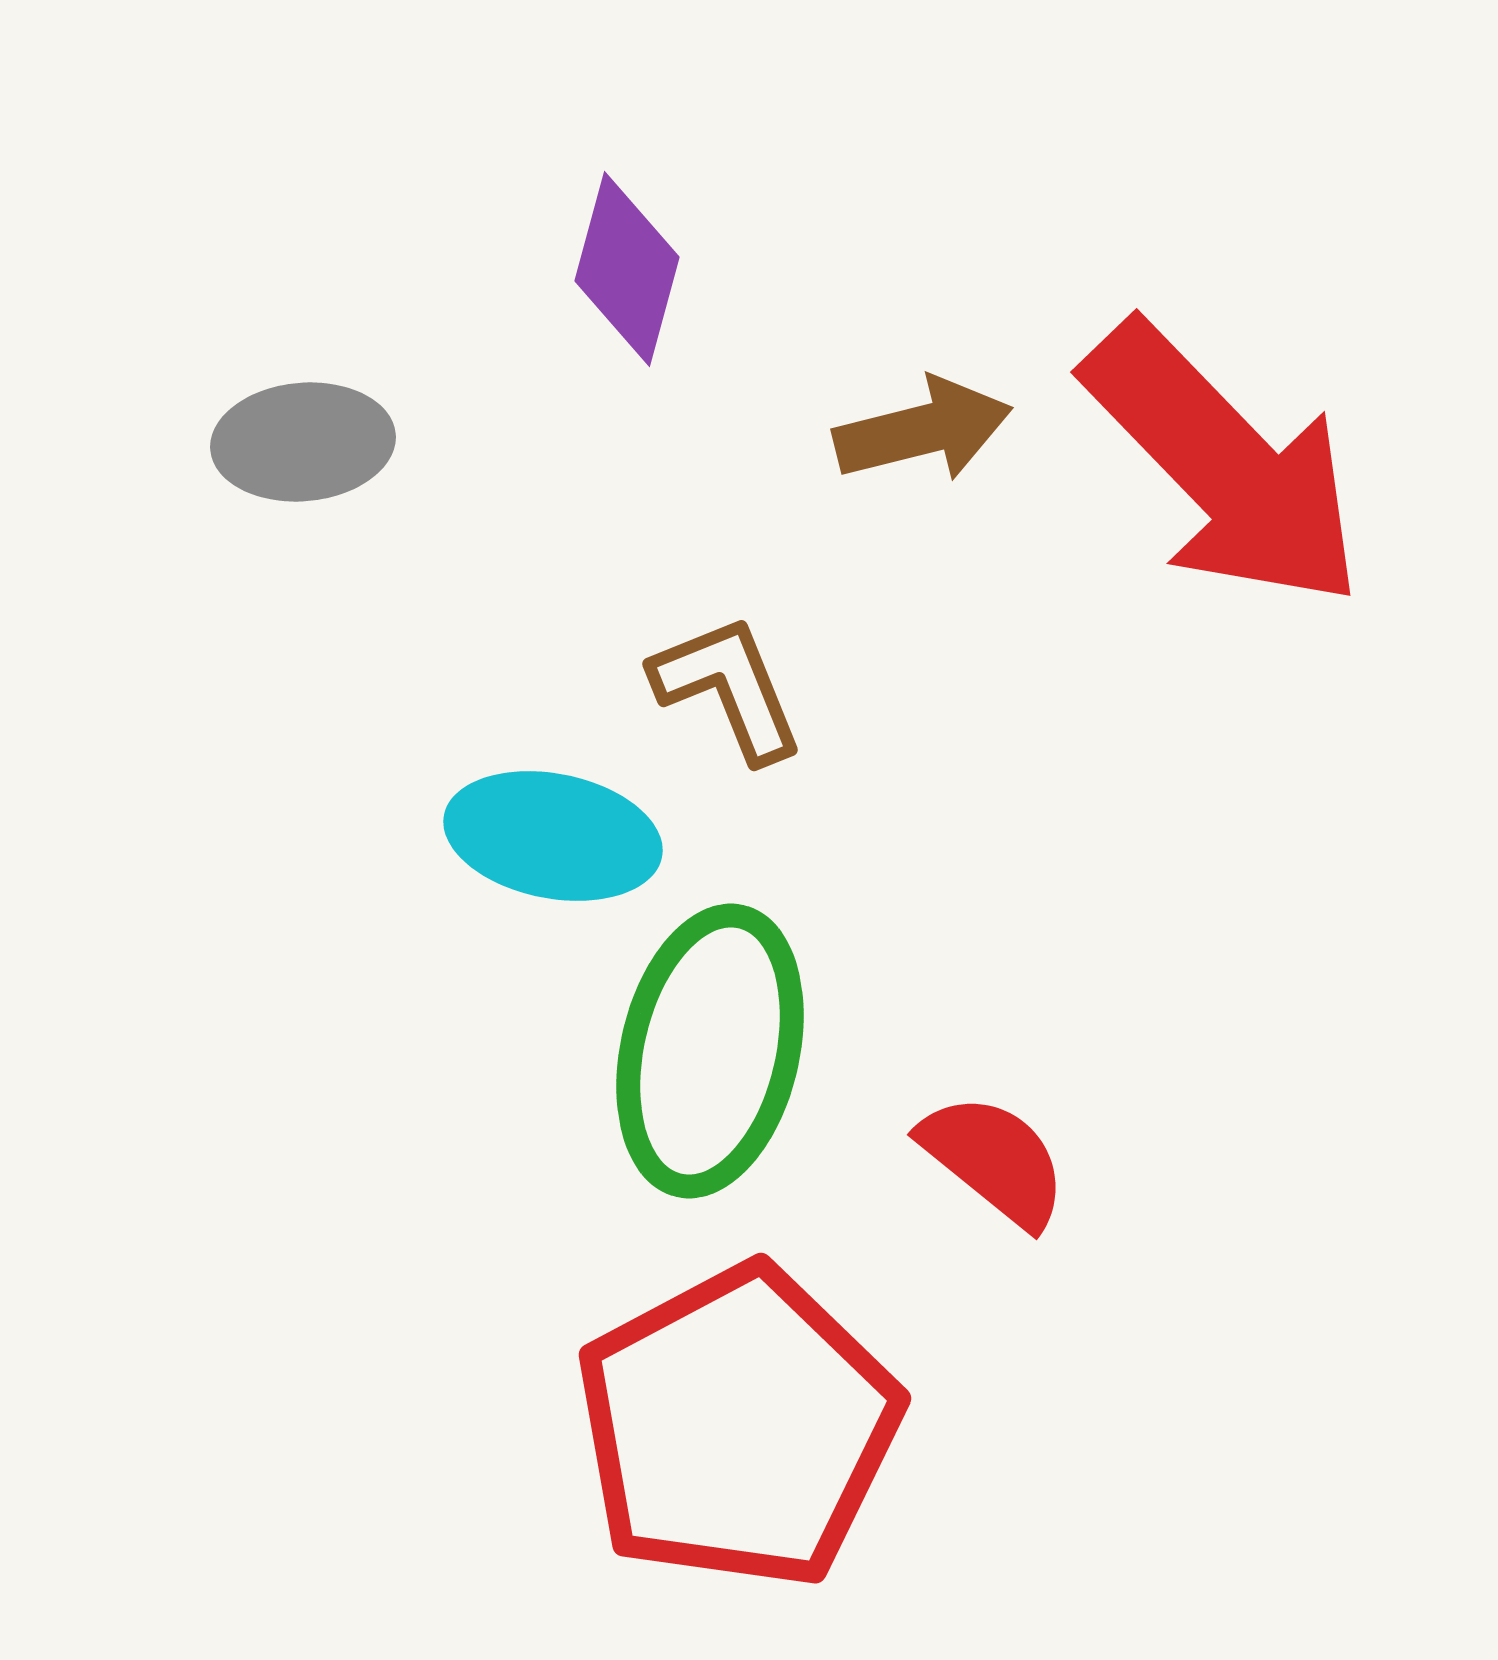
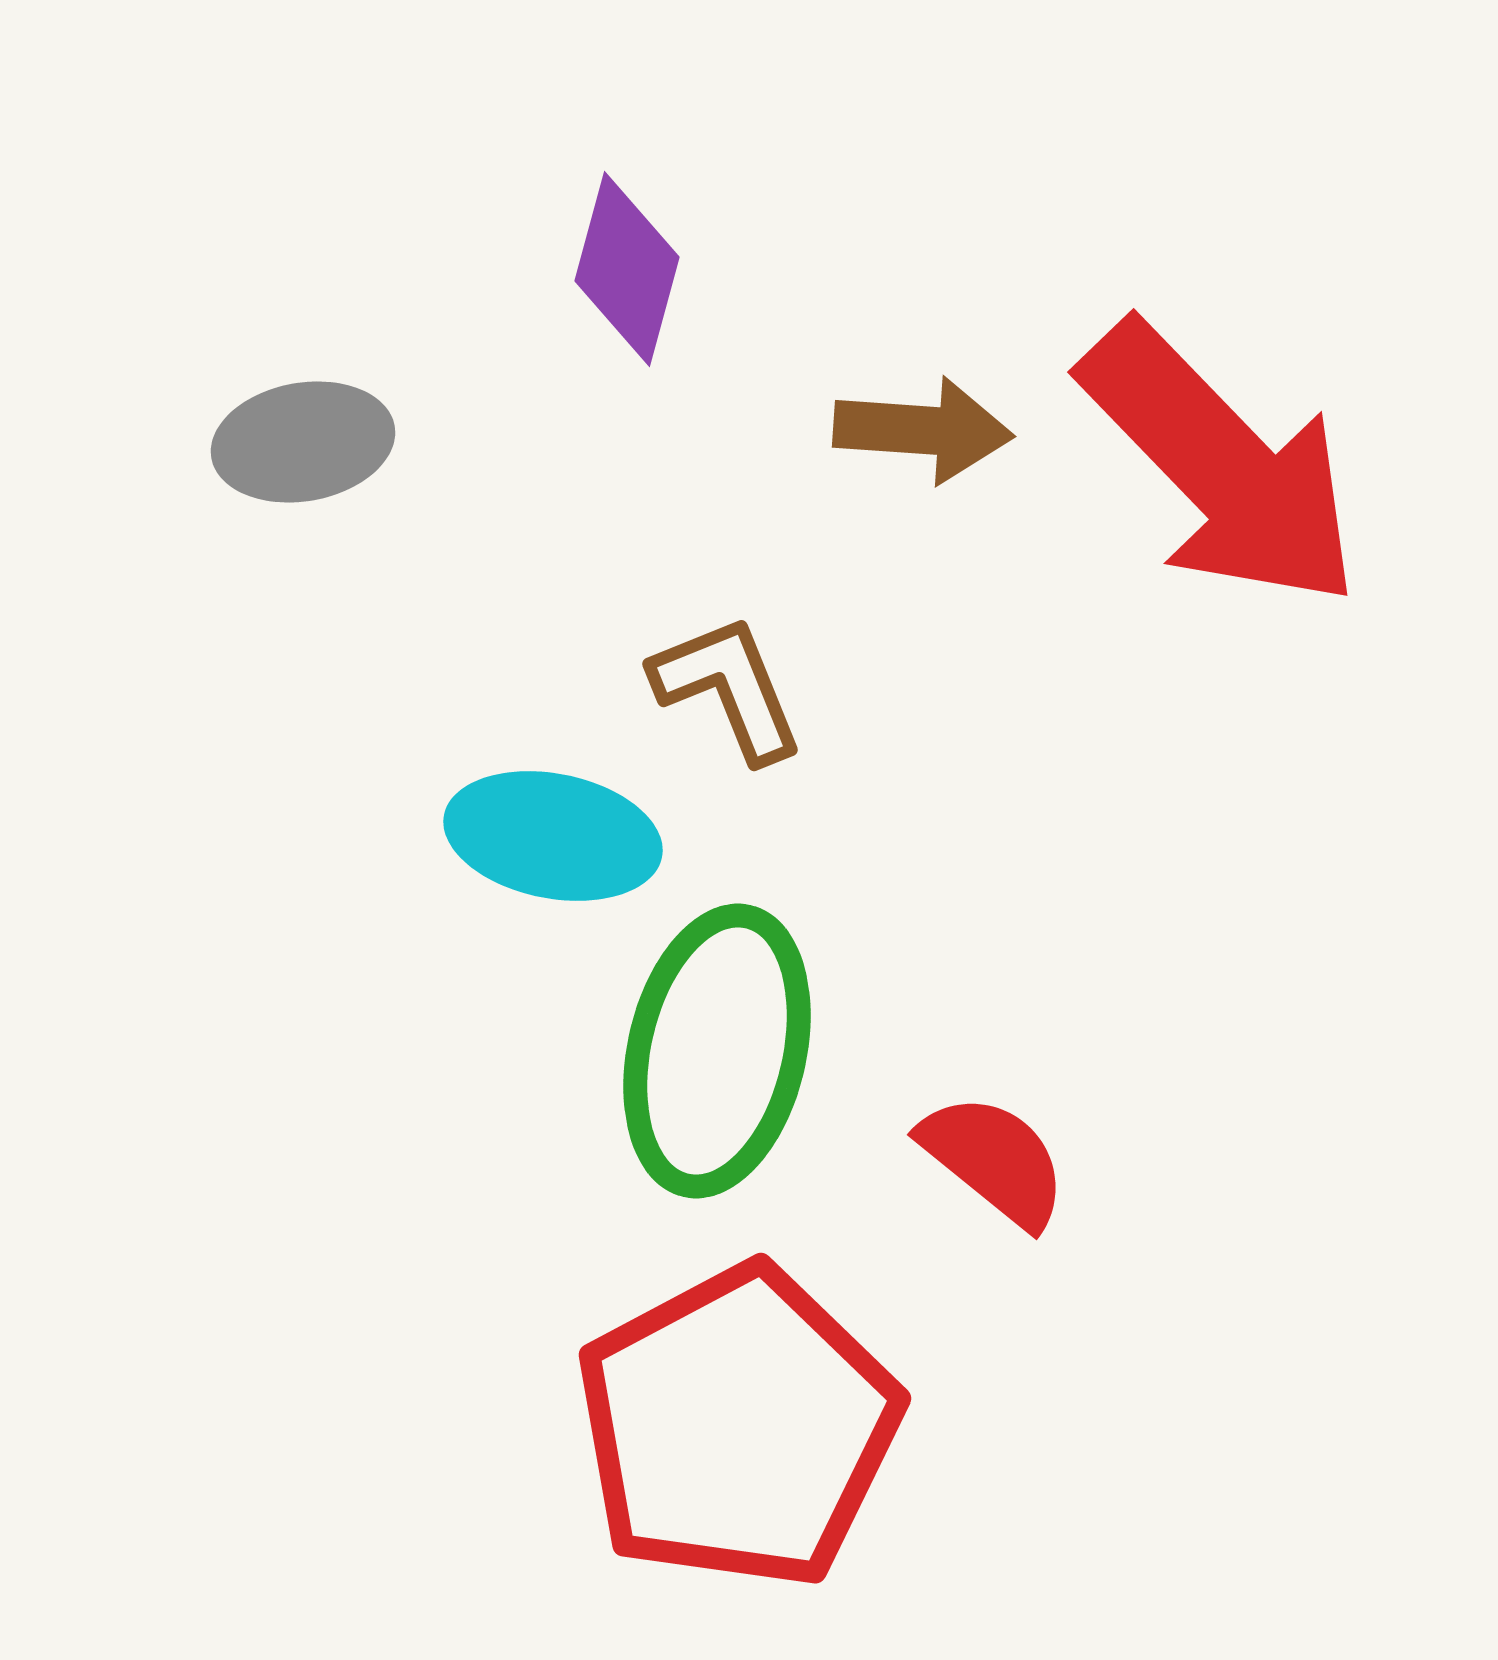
brown arrow: rotated 18 degrees clockwise
gray ellipse: rotated 5 degrees counterclockwise
red arrow: moved 3 px left
green ellipse: moved 7 px right
